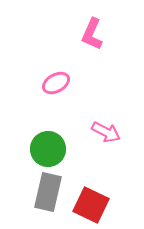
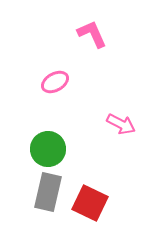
pink L-shape: rotated 132 degrees clockwise
pink ellipse: moved 1 px left, 1 px up
pink arrow: moved 15 px right, 8 px up
red square: moved 1 px left, 2 px up
